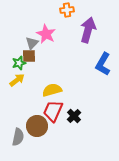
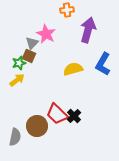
brown square: rotated 24 degrees clockwise
yellow semicircle: moved 21 px right, 21 px up
red trapezoid: moved 4 px right, 3 px down; rotated 70 degrees counterclockwise
gray semicircle: moved 3 px left
